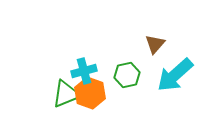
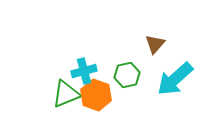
cyan arrow: moved 4 px down
orange hexagon: moved 6 px right, 2 px down
